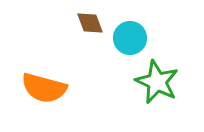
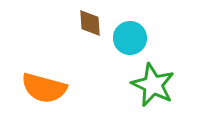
brown diamond: rotated 16 degrees clockwise
green star: moved 4 px left, 3 px down
